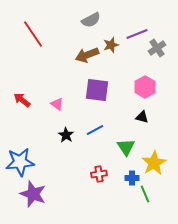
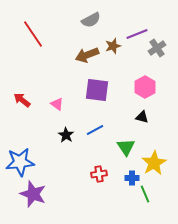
brown star: moved 2 px right, 1 px down
